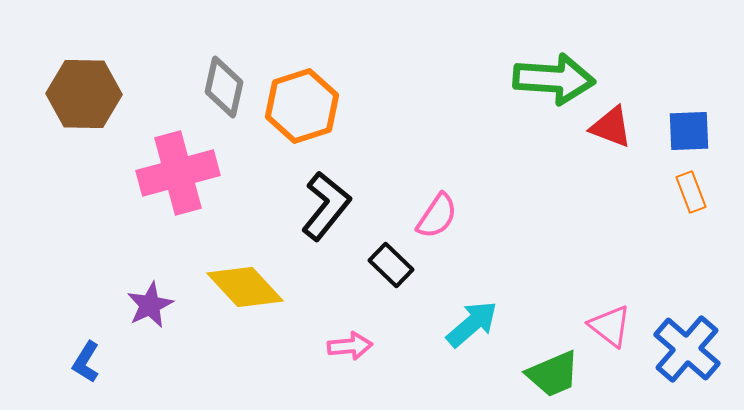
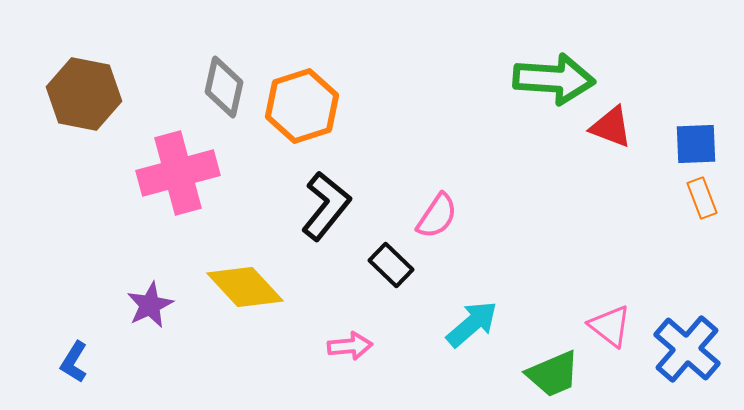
brown hexagon: rotated 10 degrees clockwise
blue square: moved 7 px right, 13 px down
orange rectangle: moved 11 px right, 6 px down
blue L-shape: moved 12 px left
